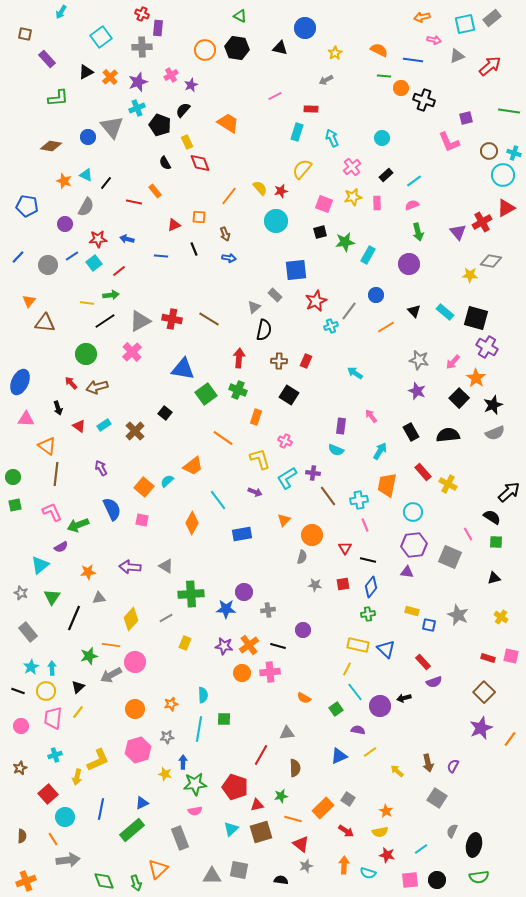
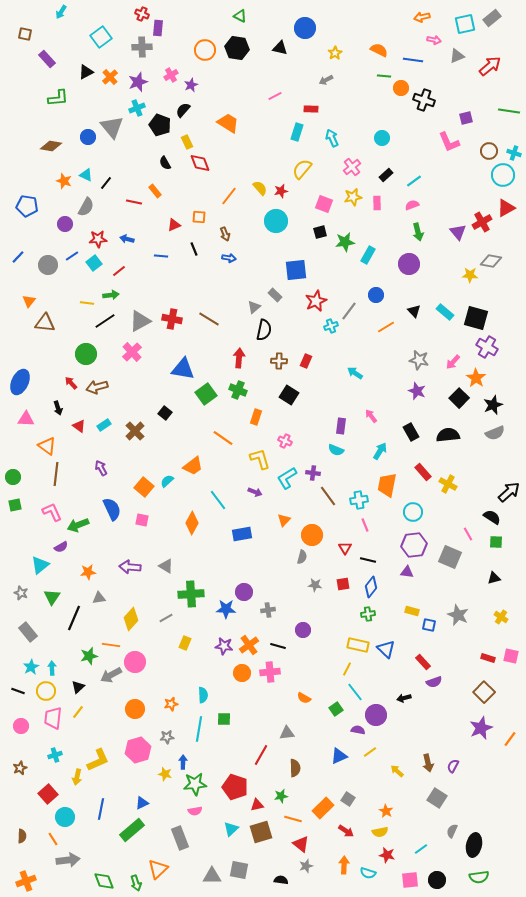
purple circle at (380, 706): moved 4 px left, 9 px down
